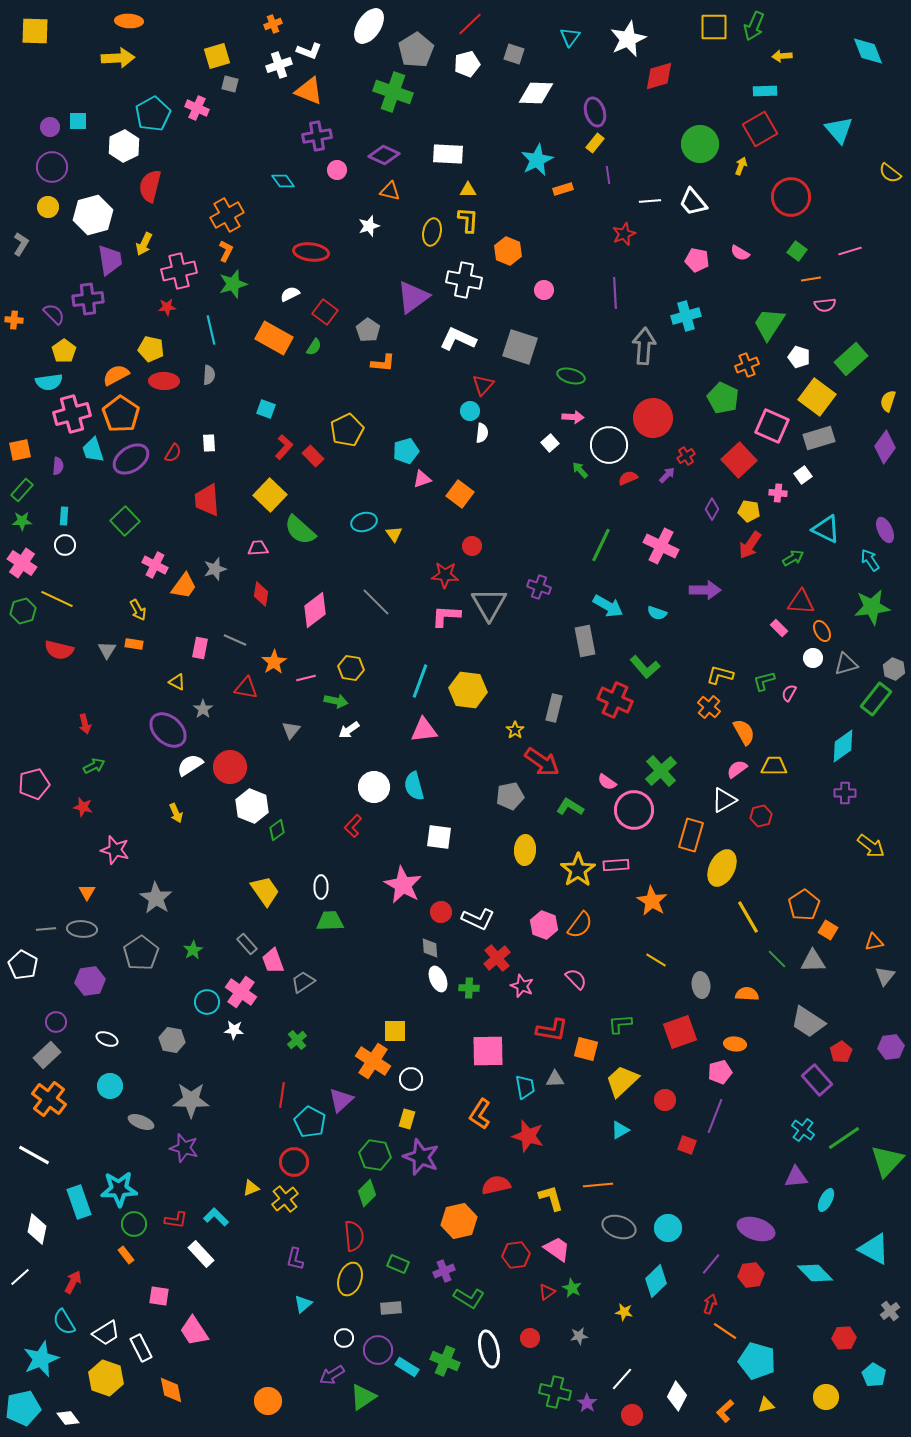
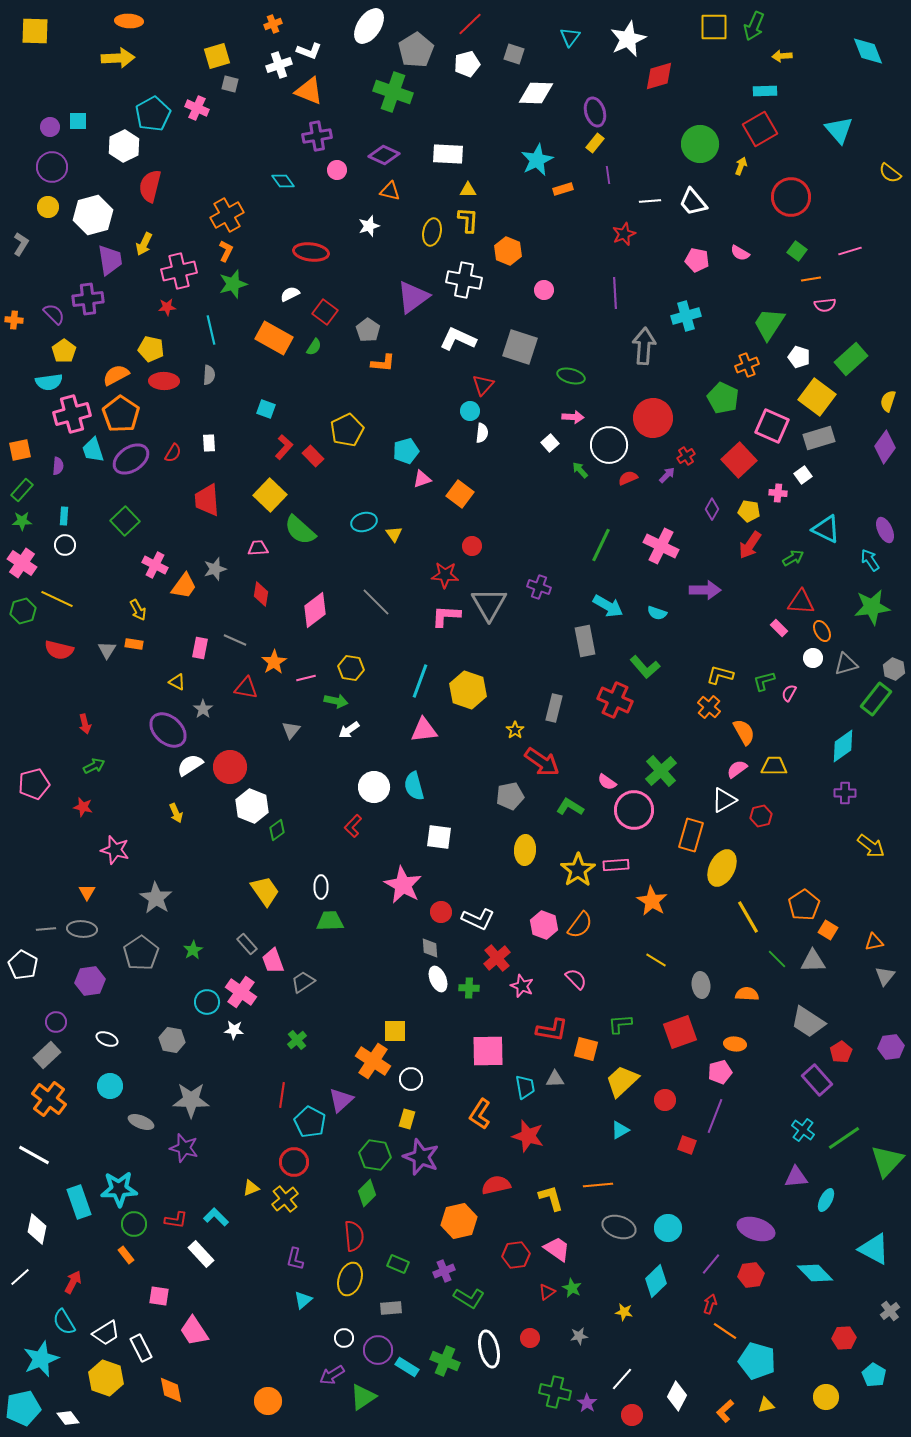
yellow hexagon at (468, 690): rotated 12 degrees clockwise
cyan triangle at (303, 1304): moved 4 px up
